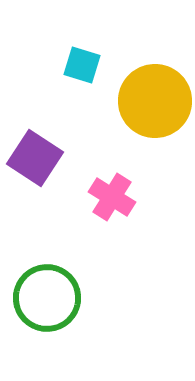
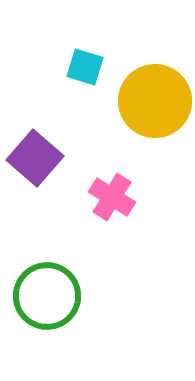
cyan square: moved 3 px right, 2 px down
purple square: rotated 8 degrees clockwise
green circle: moved 2 px up
